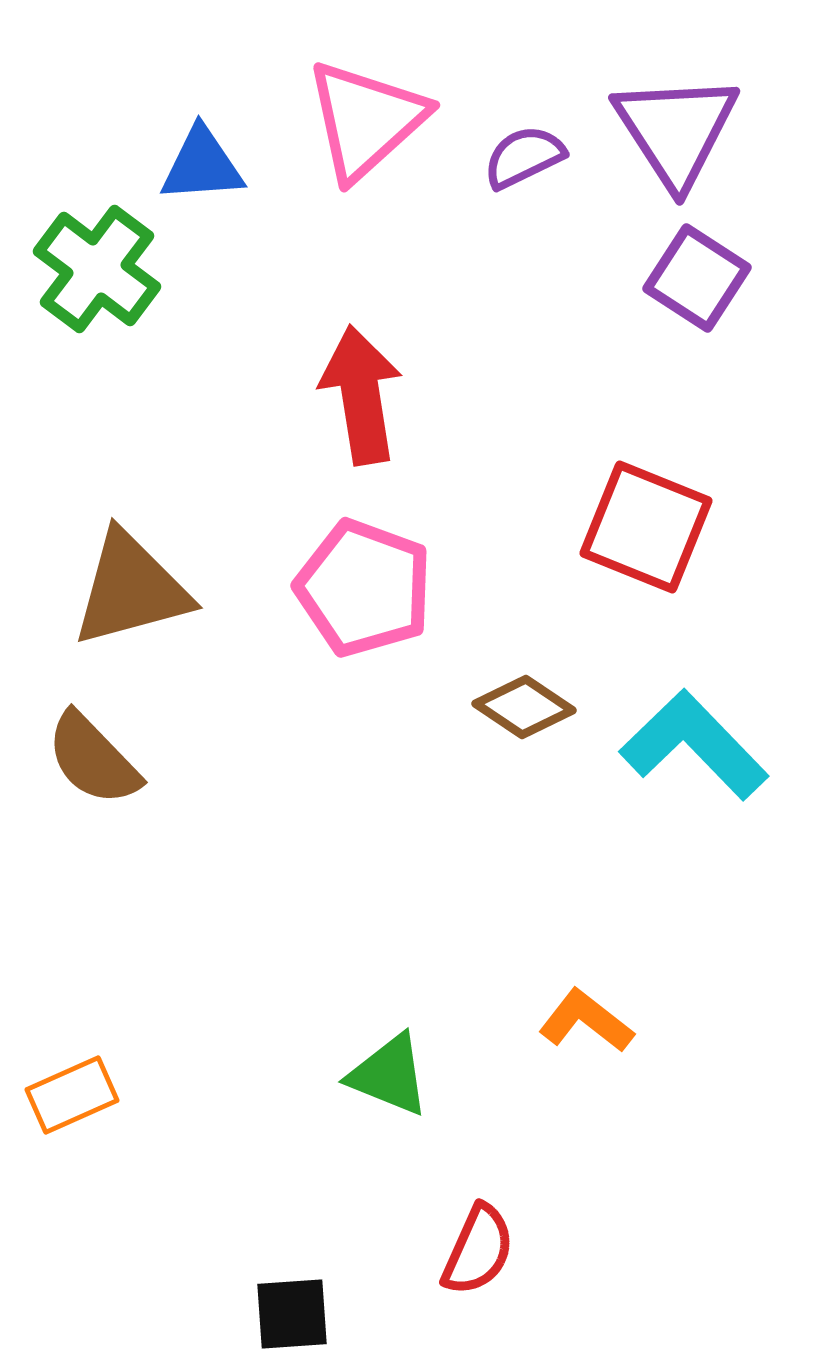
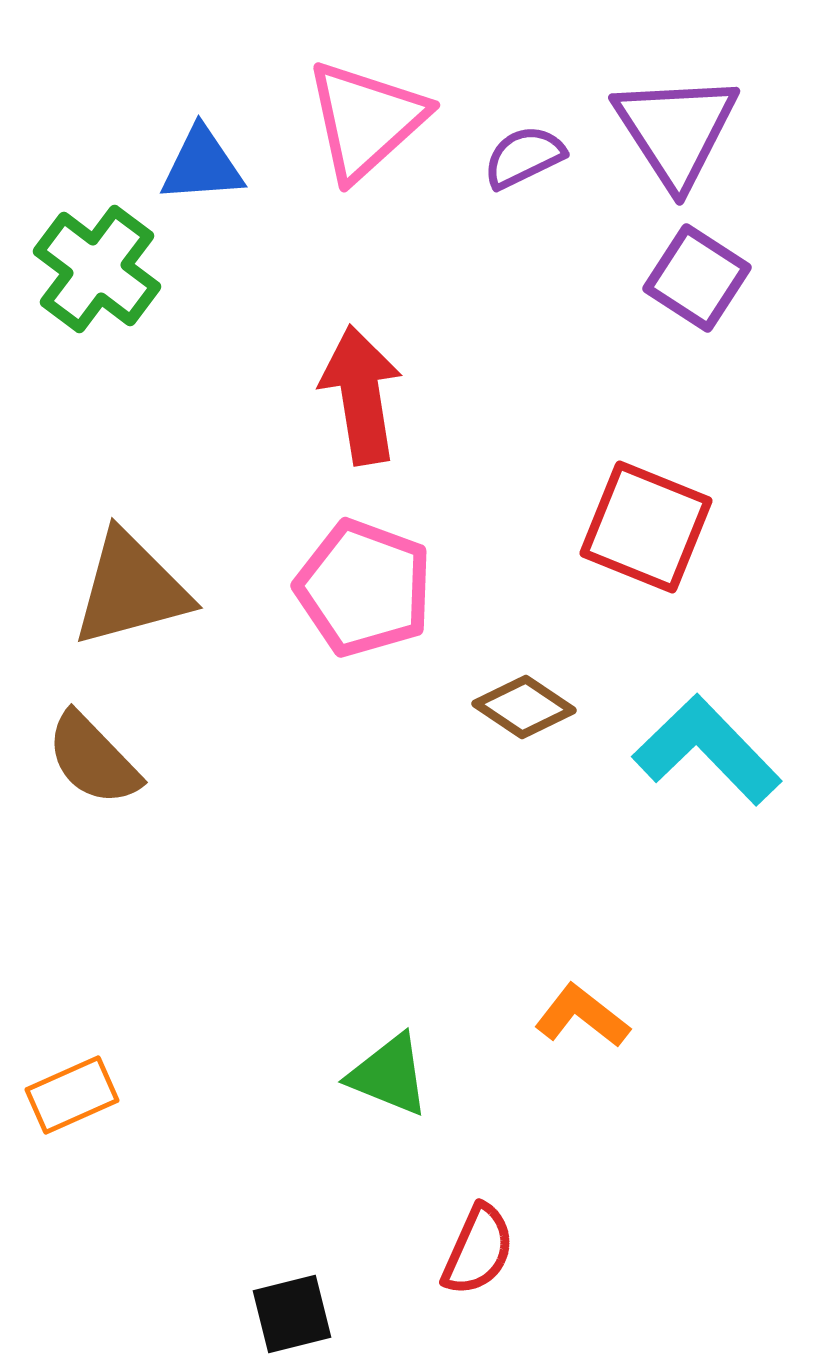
cyan L-shape: moved 13 px right, 5 px down
orange L-shape: moved 4 px left, 5 px up
black square: rotated 10 degrees counterclockwise
